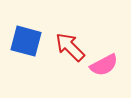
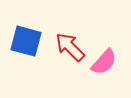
pink semicircle: moved 3 px up; rotated 20 degrees counterclockwise
